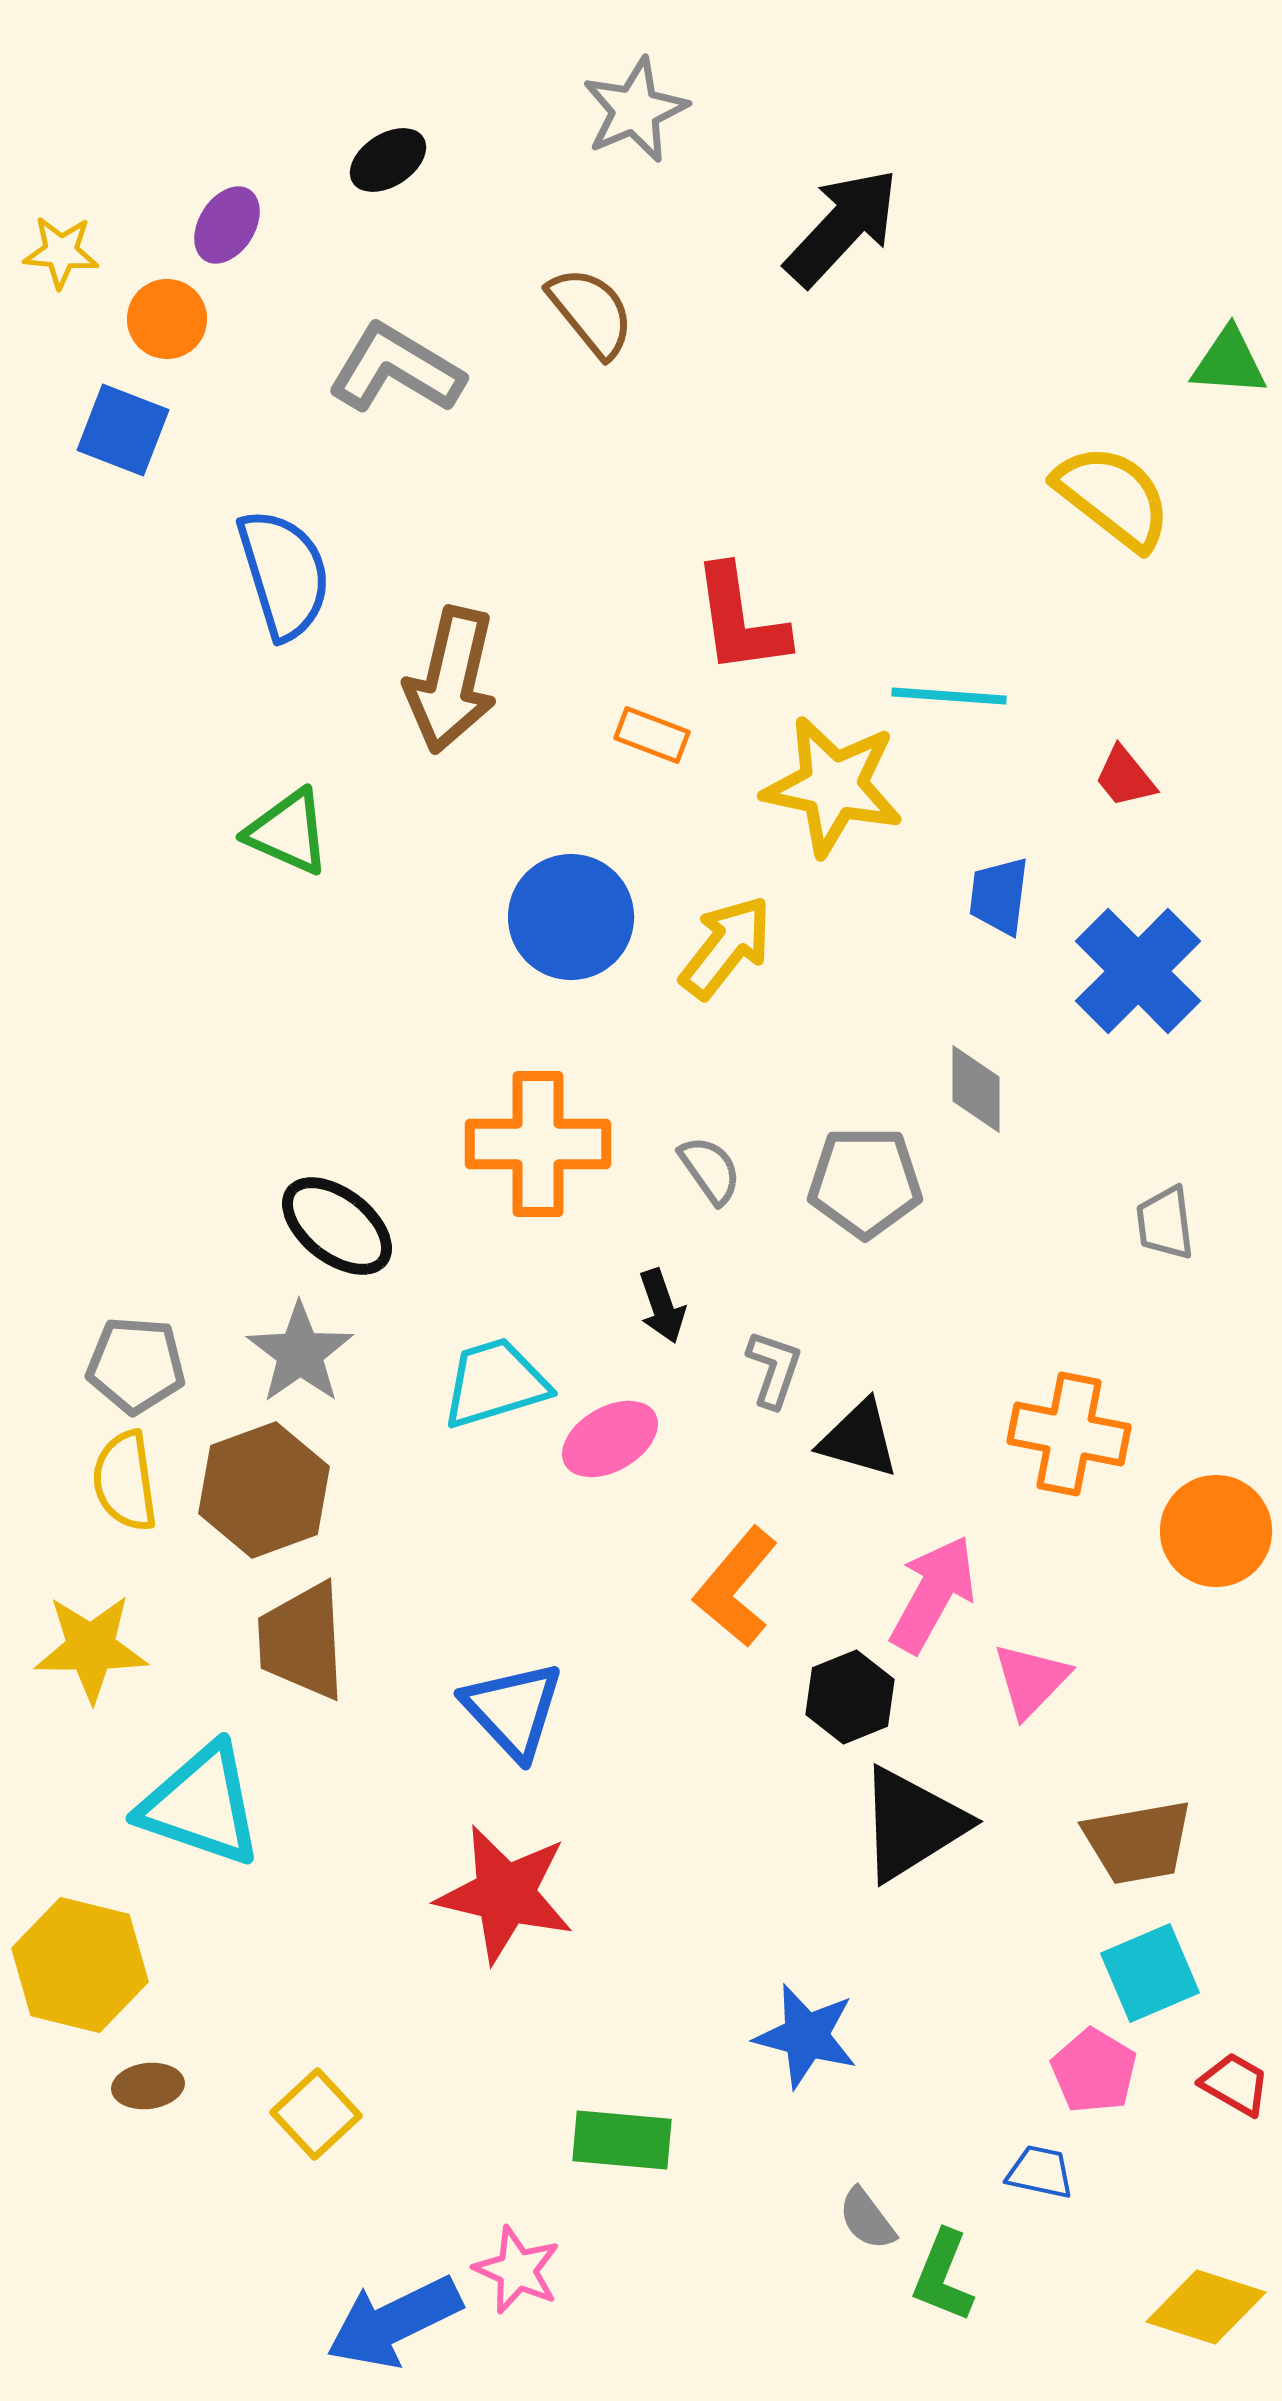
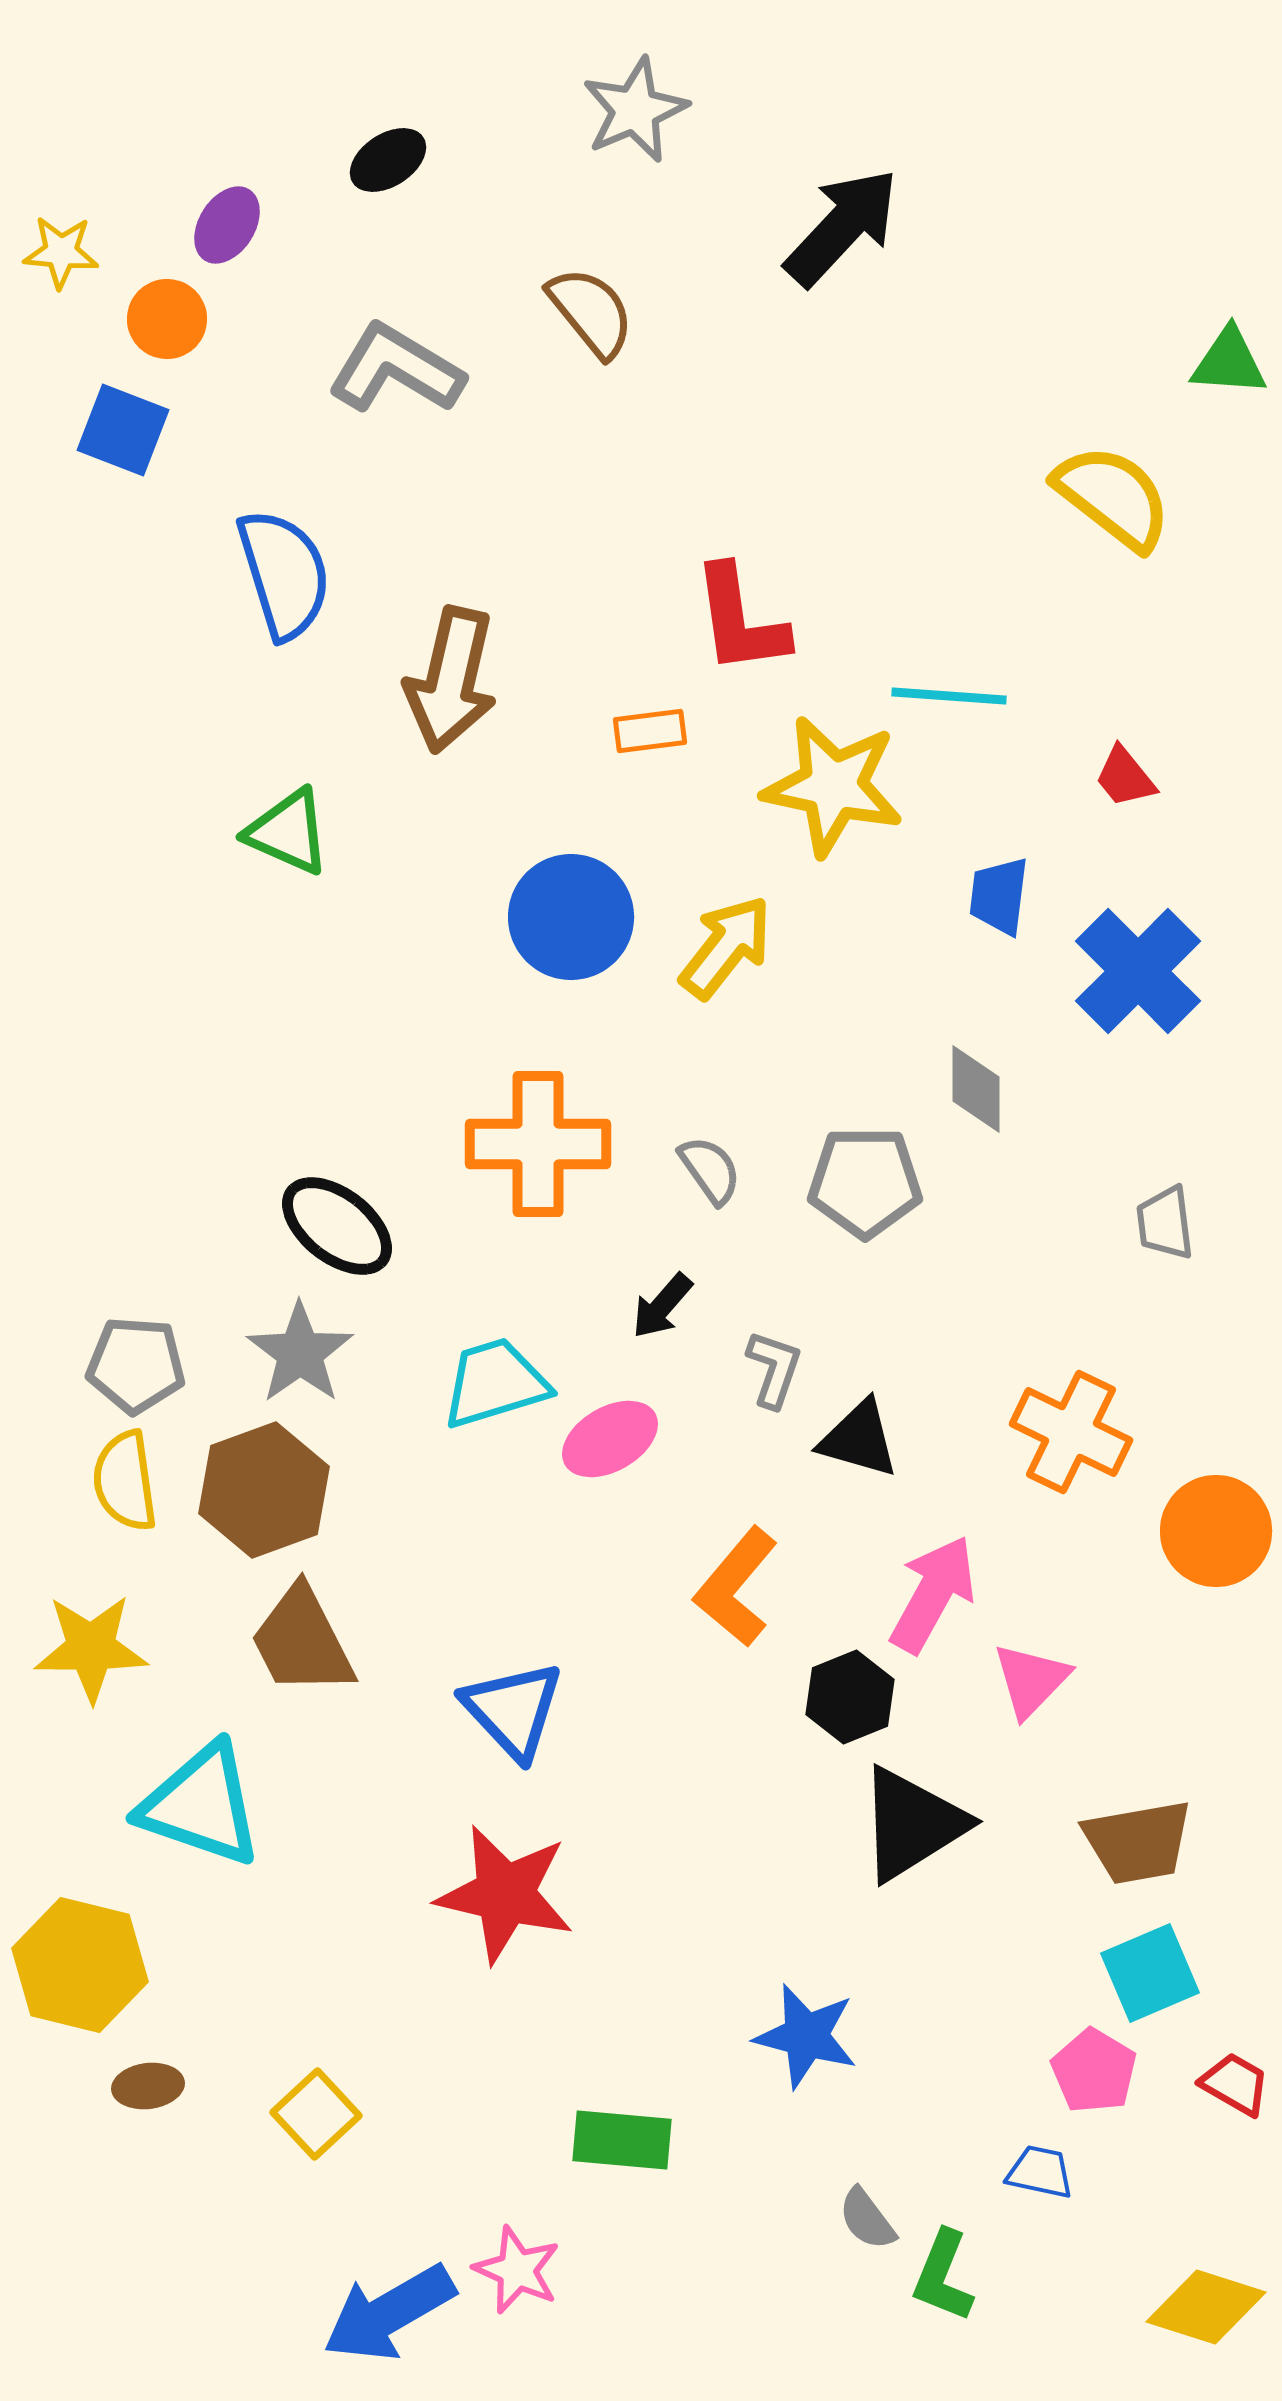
orange rectangle at (652, 735): moved 2 px left, 4 px up; rotated 28 degrees counterclockwise
black arrow at (662, 1306): rotated 60 degrees clockwise
orange cross at (1069, 1434): moved 2 px right, 2 px up; rotated 15 degrees clockwise
brown trapezoid at (302, 1641): rotated 24 degrees counterclockwise
blue arrow at (394, 2322): moved 5 px left, 9 px up; rotated 4 degrees counterclockwise
